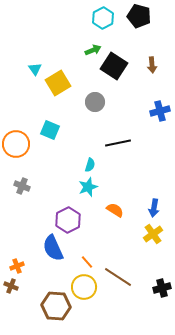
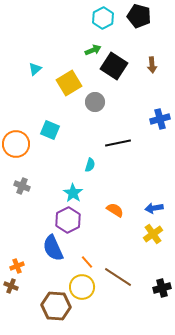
cyan triangle: rotated 24 degrees clockwise
yellow square: moved 11 px right
blue cross: moved 8 px down
cyan star: moved 15 px left, 6 px down; rotated 18 degrees counterclockwise
blue arrow: rotated 72 degrees clockwise
yellow circle: moved 2 px left
